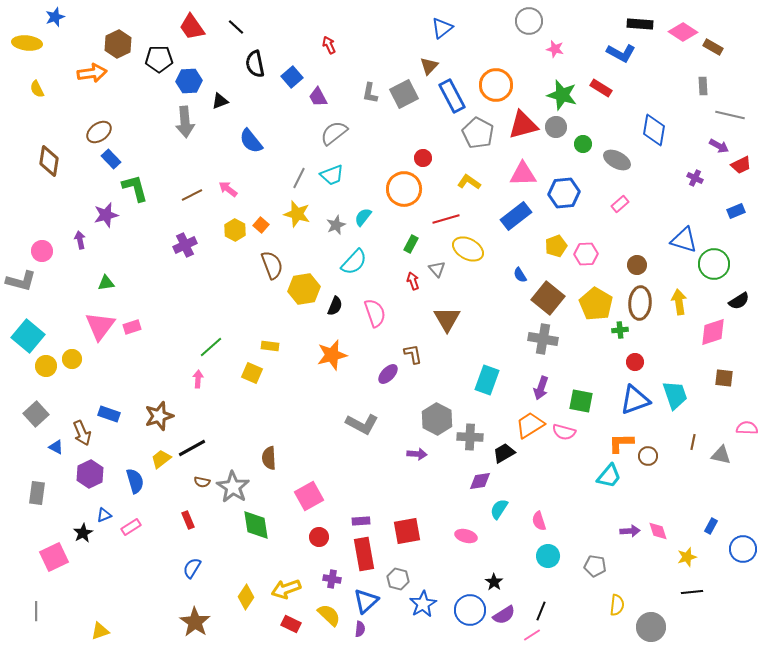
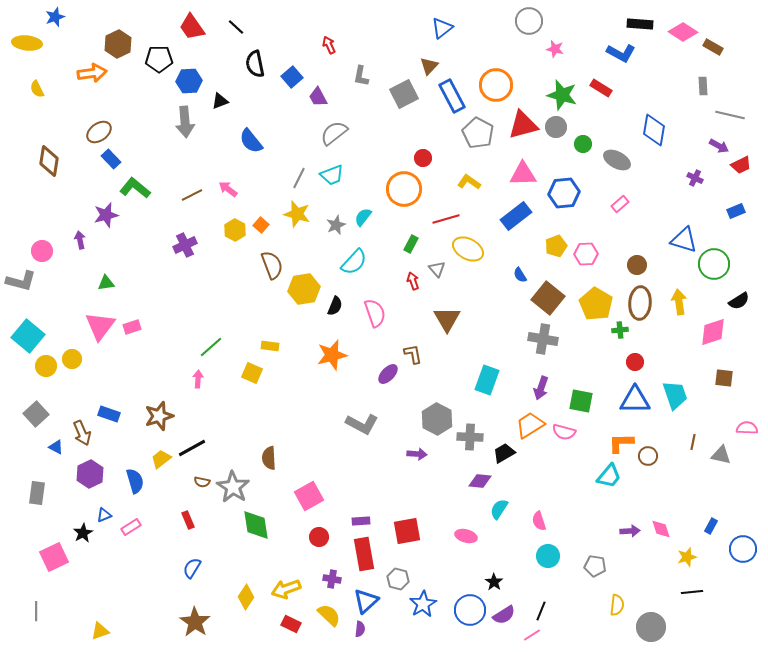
gray L-shape at (370, 93): moved 9 px left, 17 px up
green L-shape at (135, 188): rotated 36 degrees counterclockwise
blue triangle at (635, 400): rotated 20 degrees clockwise
purple diamond at (480, 481): rotated 15 degrees clockwise
pink diamond at (658, 531): moved 3 px right, 2 px up
